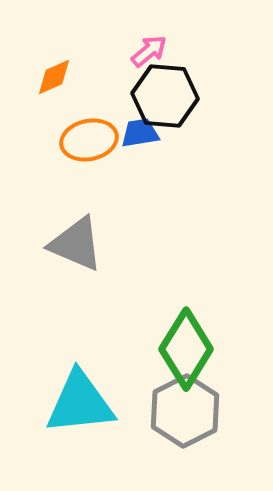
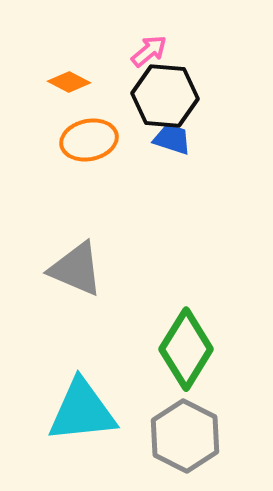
orange diamond: moved 15 px right, 5 px down; rotated 51 degrees clockwise
blue trapezoid: moved 32 px right, 6 px down; rotated 27 degrees clockwise
gray triangle: moved 25 px down
cyan triangle: moved 2 px right, 8 px down
gray hexagon: moved 25 px down; rotated 6 degrees counterclockwise
